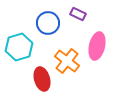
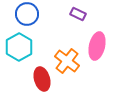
blue circle: moved 21 px left, 9 px up
cyan hexagon: rotated 12 degrees counterclockwise
